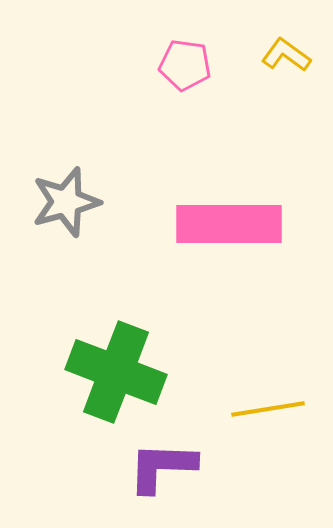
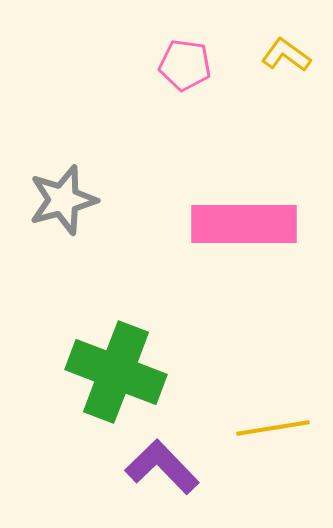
gray star: moved 3 px left, 2 px up
pink rectangle: moved 15 px right
yellow line: moved 5 px right, 19 px down
purple L-shape: rotated 44 degrees clockwise
